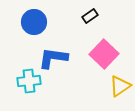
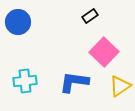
blue circle: moved 16 px left
pink square: moved 2 px up
blue L-shape: moved 21 px right, 24 px down
cyan cross: moved 4 px left
